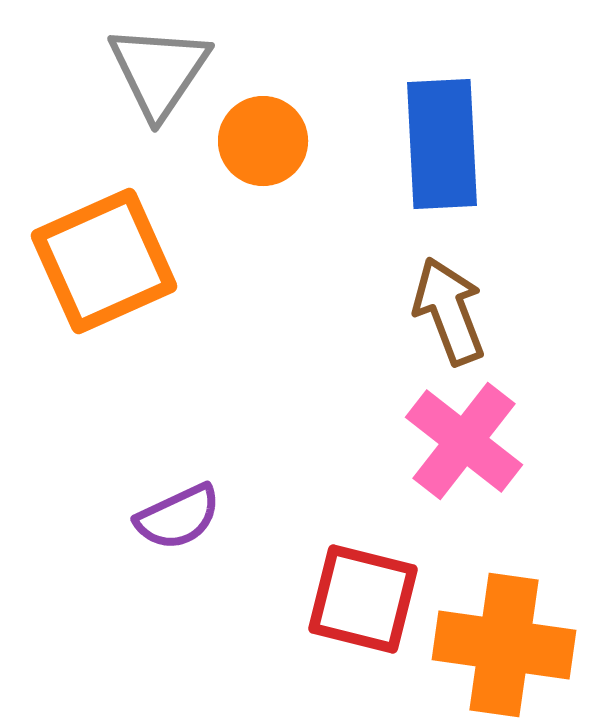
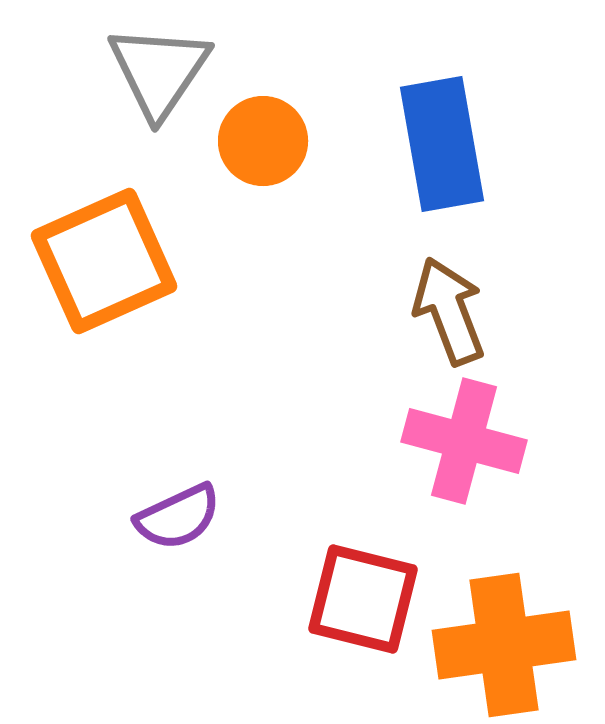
blue rectangle: rotated 7 degrees counterclockwise
pink cross: rotated 23 degrees counterclockwise
orange cross: rotated 16 degrees counterclockwise
